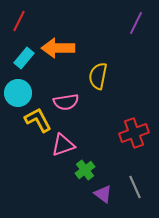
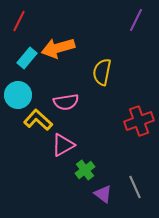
purple line: moved 3 px up
orange arrow: rotated 16 degrees counterclockwise
cyan rectangle: moved 3 px right
yellow semicircle: moved 4 px right, 4 px up
cyan circle: moved 2 px down
yellow L-shape: rotated 20 degrees counterclockwise
red cross: moved 5 px right, 12 px up
pink triangle: rotated 10 degrees counterclockwise
